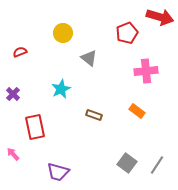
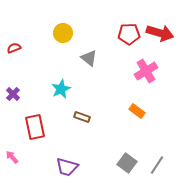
red arrow: moved 16 px down
red pentagon: moved 2 px right, 1 px down; rotated 20 degrees clockwise
red semicircle: moved 6 px left, 4 px up
pink cross: rotated 25 degrees counterclockwise
brown rectangle: moved 12 px left, 2 px down
pink arrow: moved 1 px left, 3 px down
purple trapezoid: moved 9 px right, 5 px up
